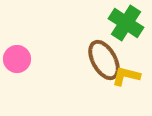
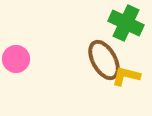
green cross: rotated 8 degrees counterclockwise
pink circle: moved 1 px left
